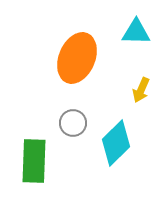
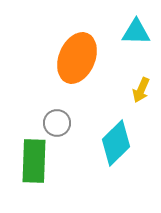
gray circle: moved 16 px left
